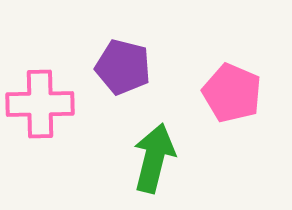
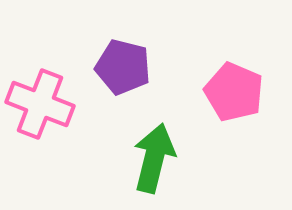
pink pentagon: moved 2 px right, 1 px up
pink cross: rotated 22 degrees clockwise
